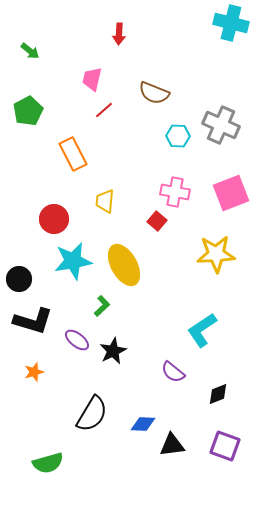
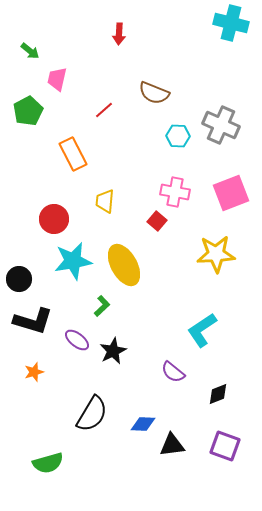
pink trapezoid: moved 35 px left
